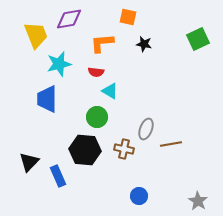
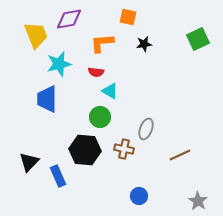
black star: rotated 21 degrees counterclockwise
green circle: moved 3 px right
brown line: moved 9 px right, 11 px down; rotated 15 degrees counterclockwise
